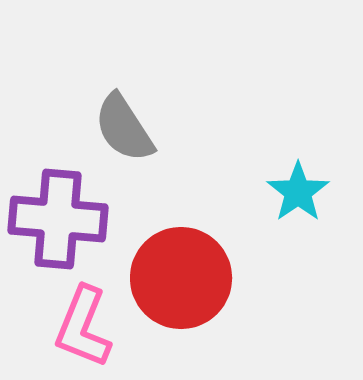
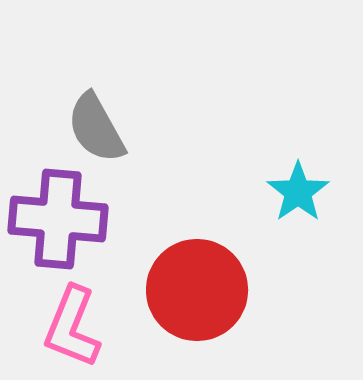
gray semicircle: moved 28 px left; rotated 4 degrees clockwise
red circle: moved 16 px right, 12 px down
pink L-shape: moved 11 px left
